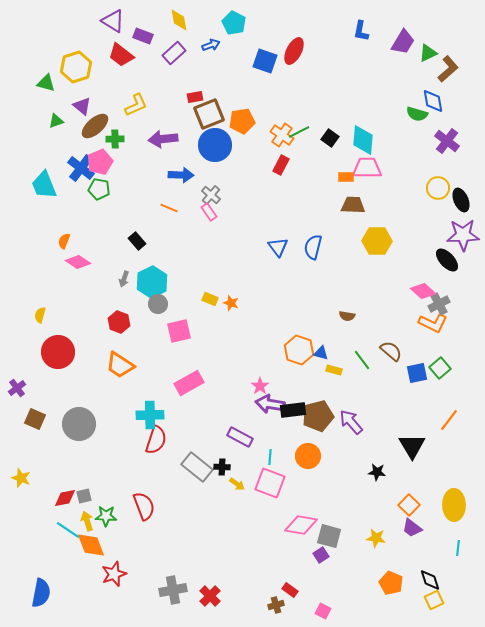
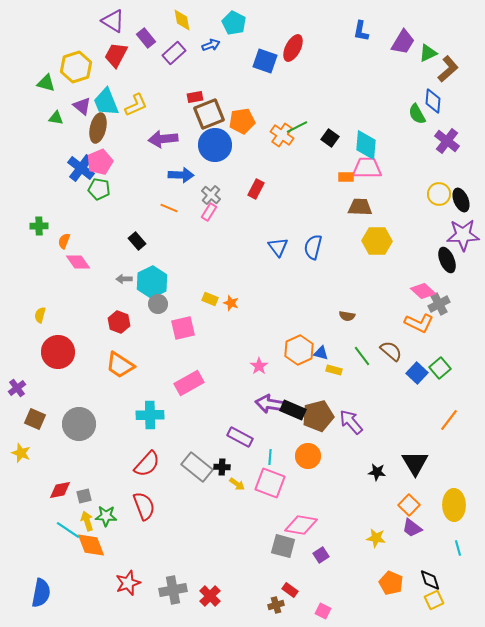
yellow diamond at (179, 20): moved 3 px right
purple rectangle at (143, 36): moved 3 px right, 2 px down; rotated 30 degrees clockwise
red ellipse at (294, 51): moved 1 px left, 3 px up
red trapezoid at (121, 55): moved 5 px left; rotated 80 degrees clockwise
blue diamond at (433, 101): rotated 15 degrees clockwise
green semicircle at (417, 114): rotated 45 degrees clockwise
green triangle at (56, 121): moved 3 px up; rotated 28 degrees clockwise
brown ellipse at (95, 126): moved 3 px right, 2 px down; rotated 36 degrees counterclockwise
green line at (299, 132): moved 2 px left, 5 px up
green cross at (115, 139): moved 76 px left, 87 px down
cyan diamond at (363, 140): moved 3 px right, 5 px down
red rectangle at (281, 165): moved 25 px left, 24 px down
cyan trapezoid at (44, 185): moved 62 px right, 83 px up
yellow circle at (438, 188): moved 1 px right, 6 px down
brown trapezoid at (353, 205): moved 7 px right, 2 px down
pink rectangle at (209, 212): rotated 66 degrees clockwise
black ellipse at (447, 260): rotated 20 degrees clockwise
pink diamond at (78, 262): rotated 20 degrees clockwise
gray arrow at (124, 279): rotated 70 degrees clockwise
orange L-shape at (433, 323): moved 14 px left
pink square at (179, 331): moved 4 px right, 3 px up
orange hexagon at (299, 350): rotated 16 degrees clockwise
green line at (362, 360): moved 4 px up
blue square at (417, 373): rotated 35 degrees counterclockwise
pink star at (260, 386): moved 1 px left, 20 px up
black rectangle at (293, 410): rotated 30 degrees clockwise
red semicircle at (156, 440): moved 9 px left, 24 px down; rotated 24 degrees clockwise
black triangle at (412, 446): moved 3 px right, 17 px down
yellow star at (21, 478): moved 25 px up
red diamond at (65, 498): moved 5 px left, 8 px up
gray square at (329, 536): moved 46 px left, 10 px down
cyan line at (458, 548): rotated 21 degrees counterclockwise
red star at (114, 574): moved 14 px right, 9 px down
